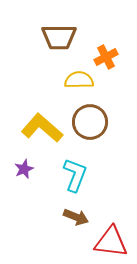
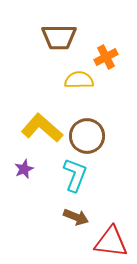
brown circle: moved 3 px left, 14 px down
